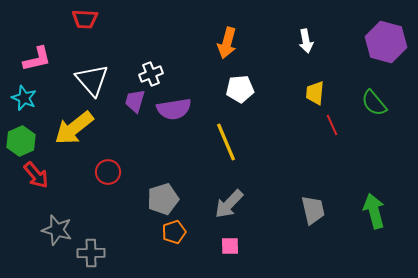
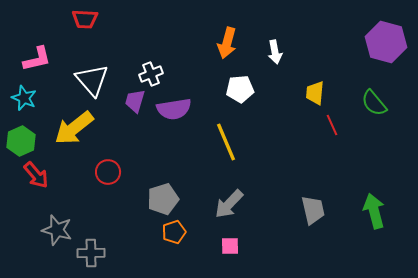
white arrow: moved 31 px left, 11 px down
